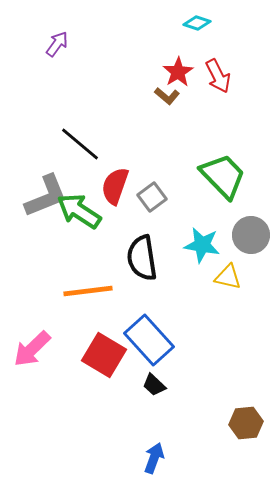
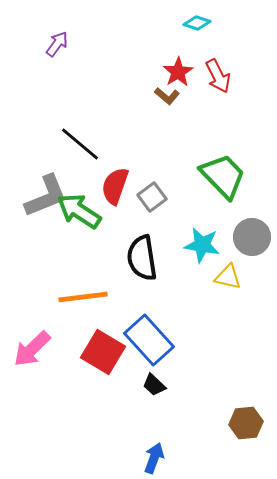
gray circle: moved 1 px right, 2 px down
orange line: moved 5 px left, 6 px down
red square: moved 1 px left, 3 px up
